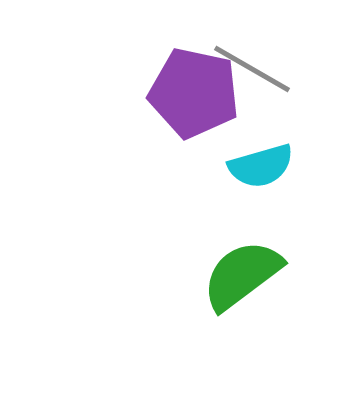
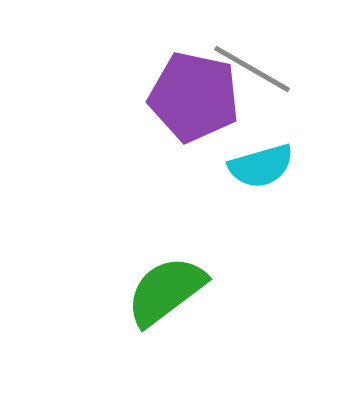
purple pentagon: moved 4 px down
green semicircle: moved 76 px left, 16 px down
